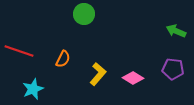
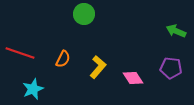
red line: moved 1 px right, 2 px down
purple pentagon: moved 2 px left, 1 px up
yellow L-shape: moved 7 px up
pink diamond: rotated 25 degrees clockwise
